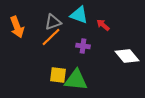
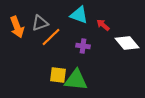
gray triangle: moved 13 px left, 1 px down
white diamond: moved 13 px up
